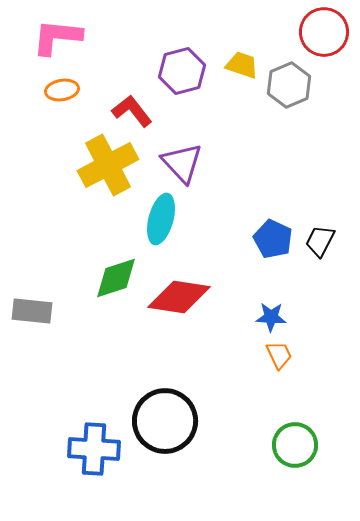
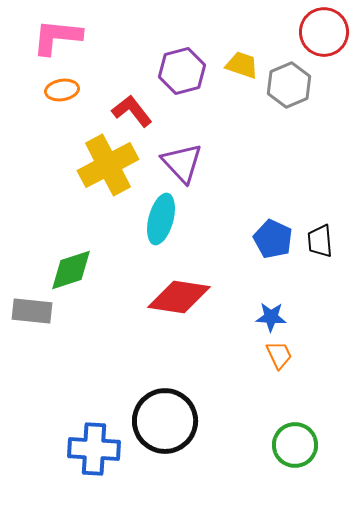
black trapezoid: rotated 32 degrees counterclockwise
green diamond: moved 45 px left, 8 px up
